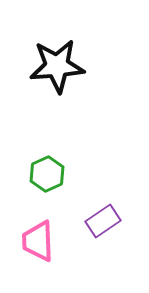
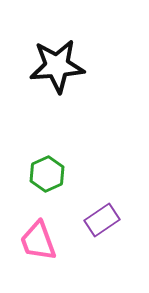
purple rectangle: moved 1 px left, 1 px up
pink trapezoid: rotated 18 degrees counterclockwise
